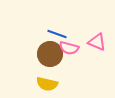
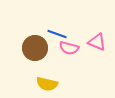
brown circle: moved 15 px left, 6 px up
